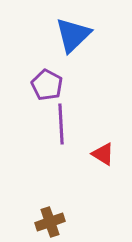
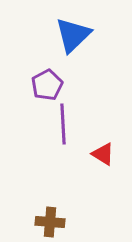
purple pentagon: rotated 16 degrees clockwise
purple line: moved 2 px right
brown cross: rotated 24 degrees clockwise
